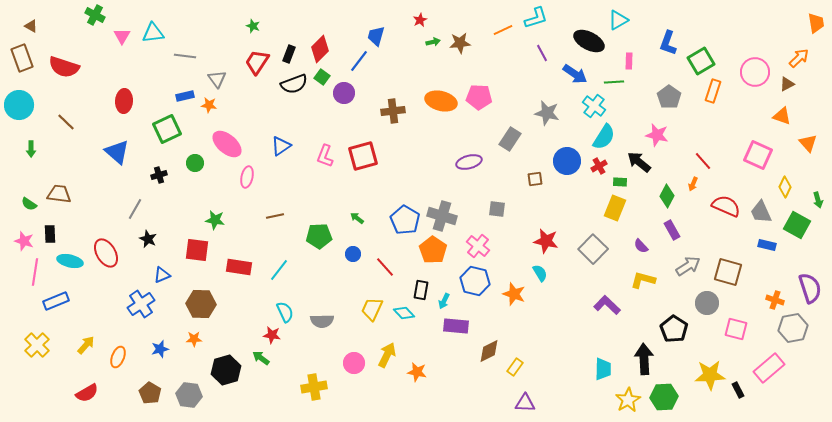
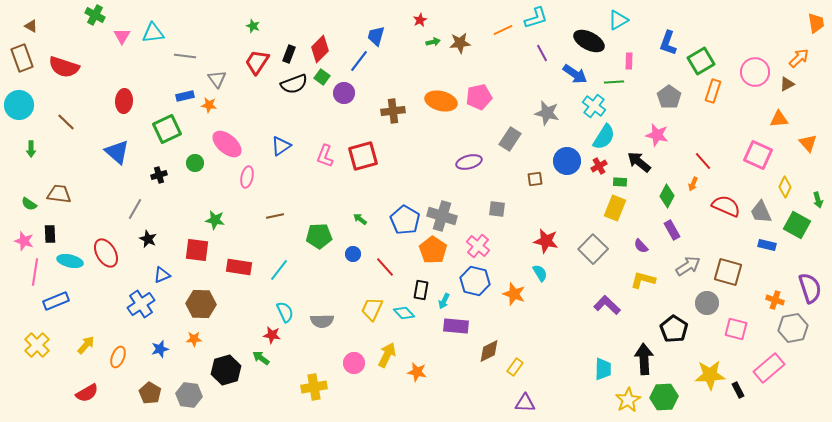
pink pentagon at (479, 97): rotated 15 degrees counterclockwise
orange triangle at (782, 116): moved 3 px left, 3 px down; rotated 24 degrees counterclockwise
green arrow at (357, 218): moved 3 px right, 1 px down
